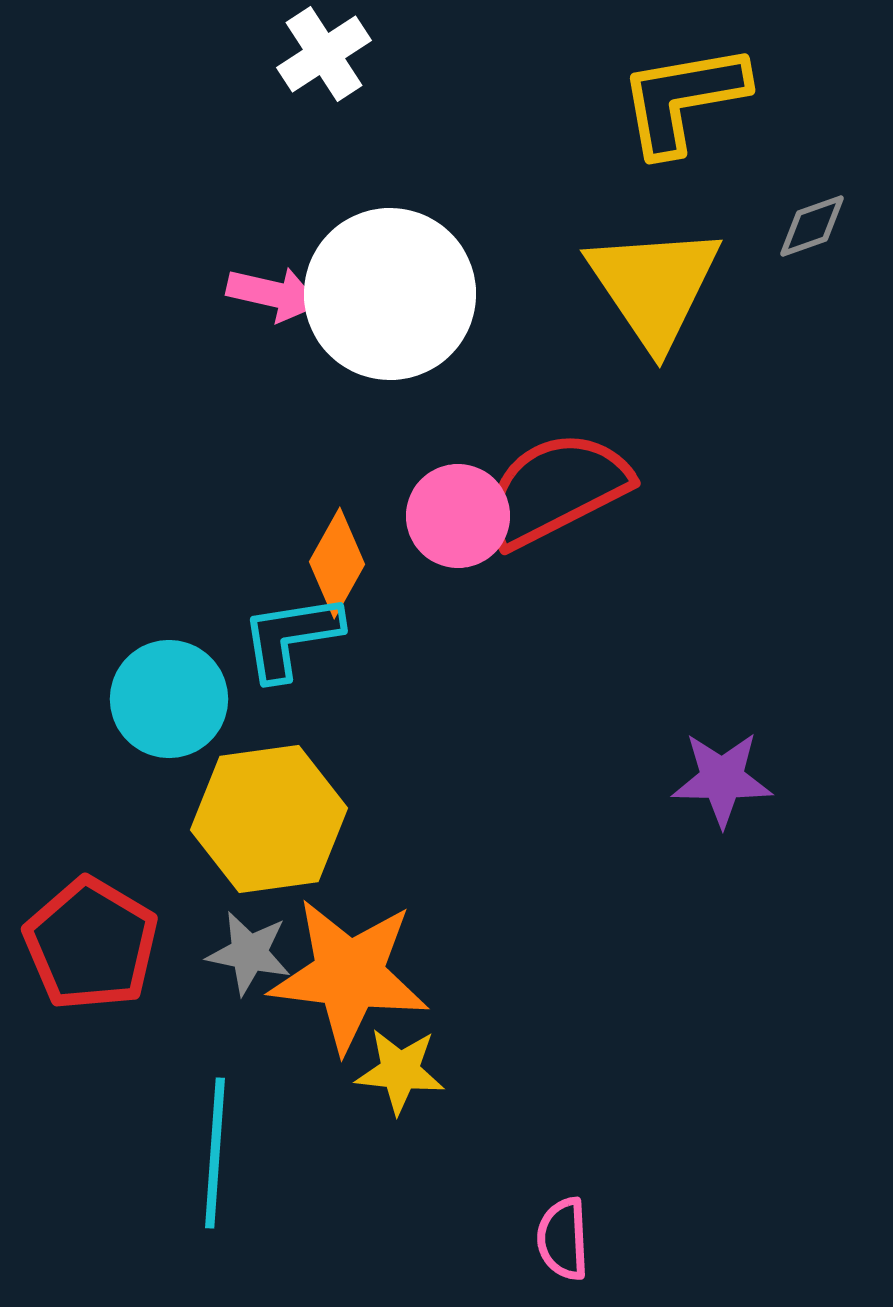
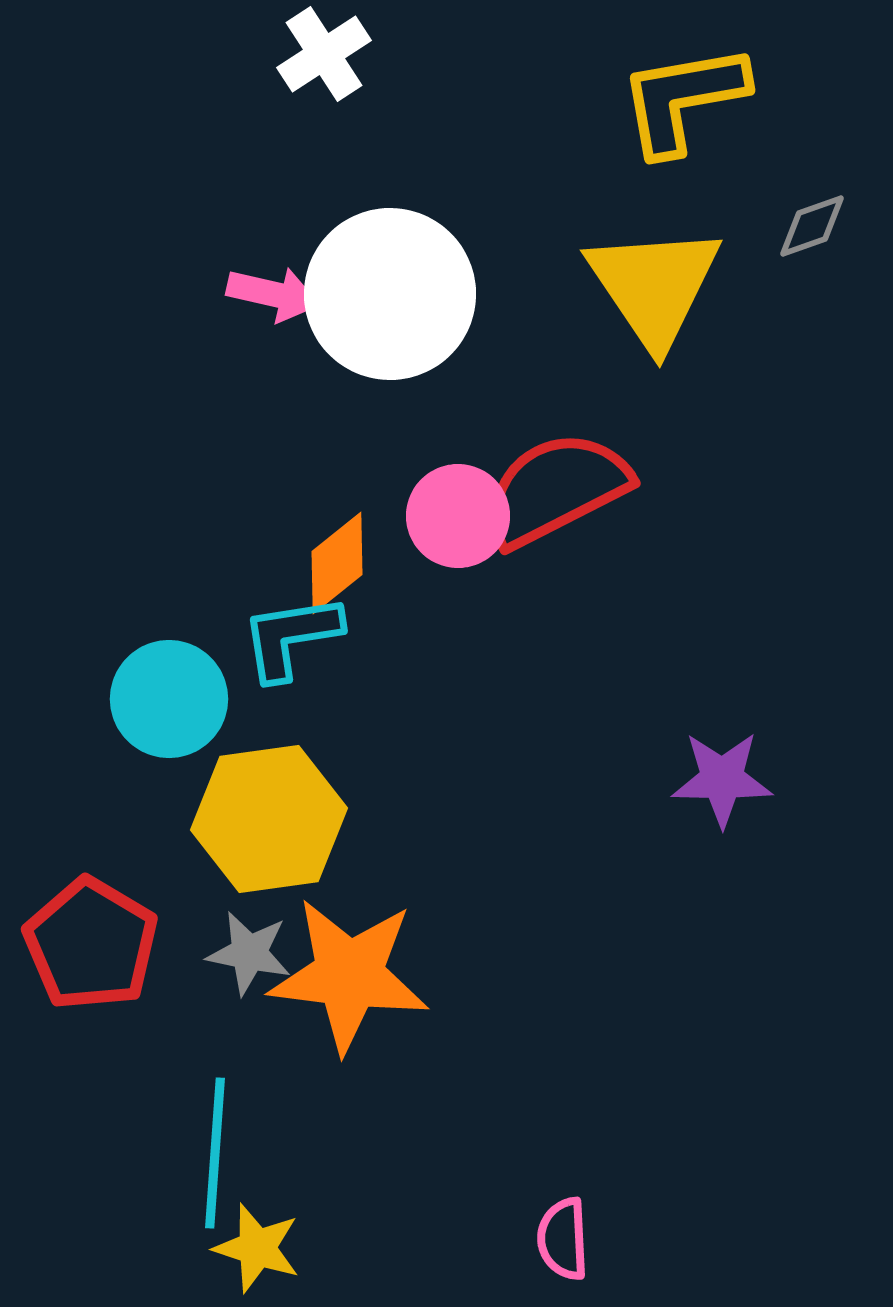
orange diamond: rotated 22 degrees clockwise
yellow star: moved 143 px left, 177 px down; rotated 12 degrees clockwise
